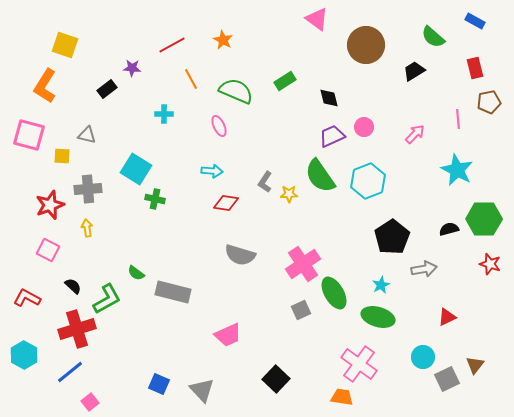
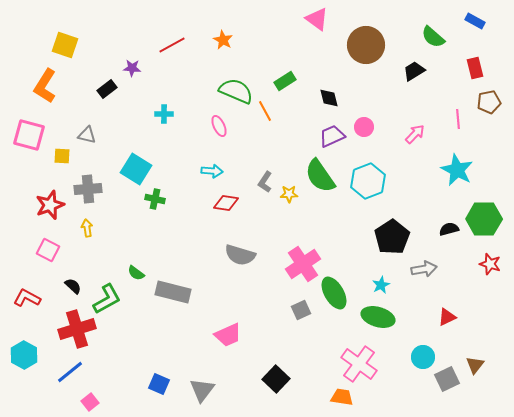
orange line at (191, 79): moved 74 px right, 32 px down
gray triangle at (202, 390): rotated 20 degrees clockwise
